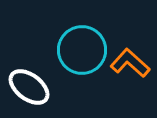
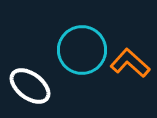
white ellipse: moved 1 px right, 1 px up
